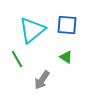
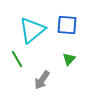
green triangle: moved 3 px right, 2 px down; rotated 40 degrees clockwise
